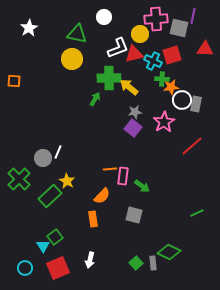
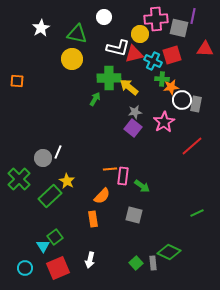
white star at (29, 28): moved 12 px right
white L-shape at (118, 48): rotated 35 degrees clockwise
orange square at (14, 81): moved 3 px right
